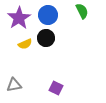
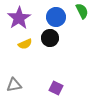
blue circle: moved 8 px right, 2 px down
black circle: moved 4 px right
